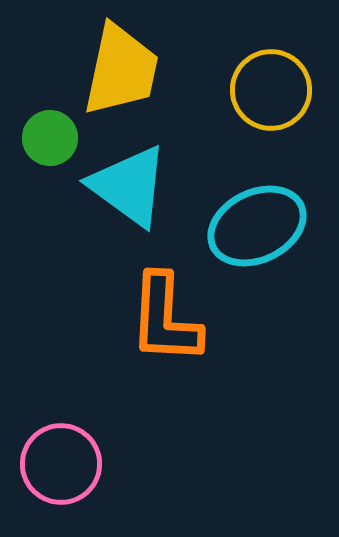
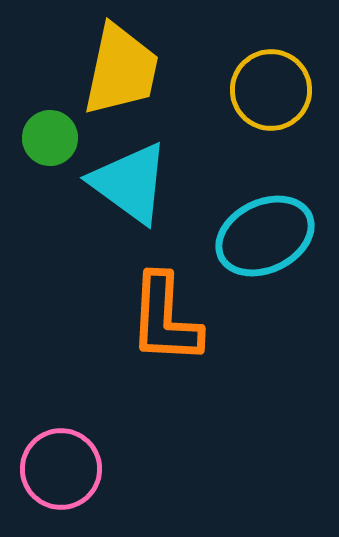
cyan triangle: moved 1 px right, 3 px up
cyan ellipse: moved 8 px right, 10 px down
pink circle: moved 5 px down
